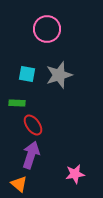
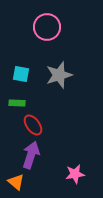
pink circle: moved 2 px up
cyan square: moved 6 px left
orange triangle: moved 3 px left, 2 px up
